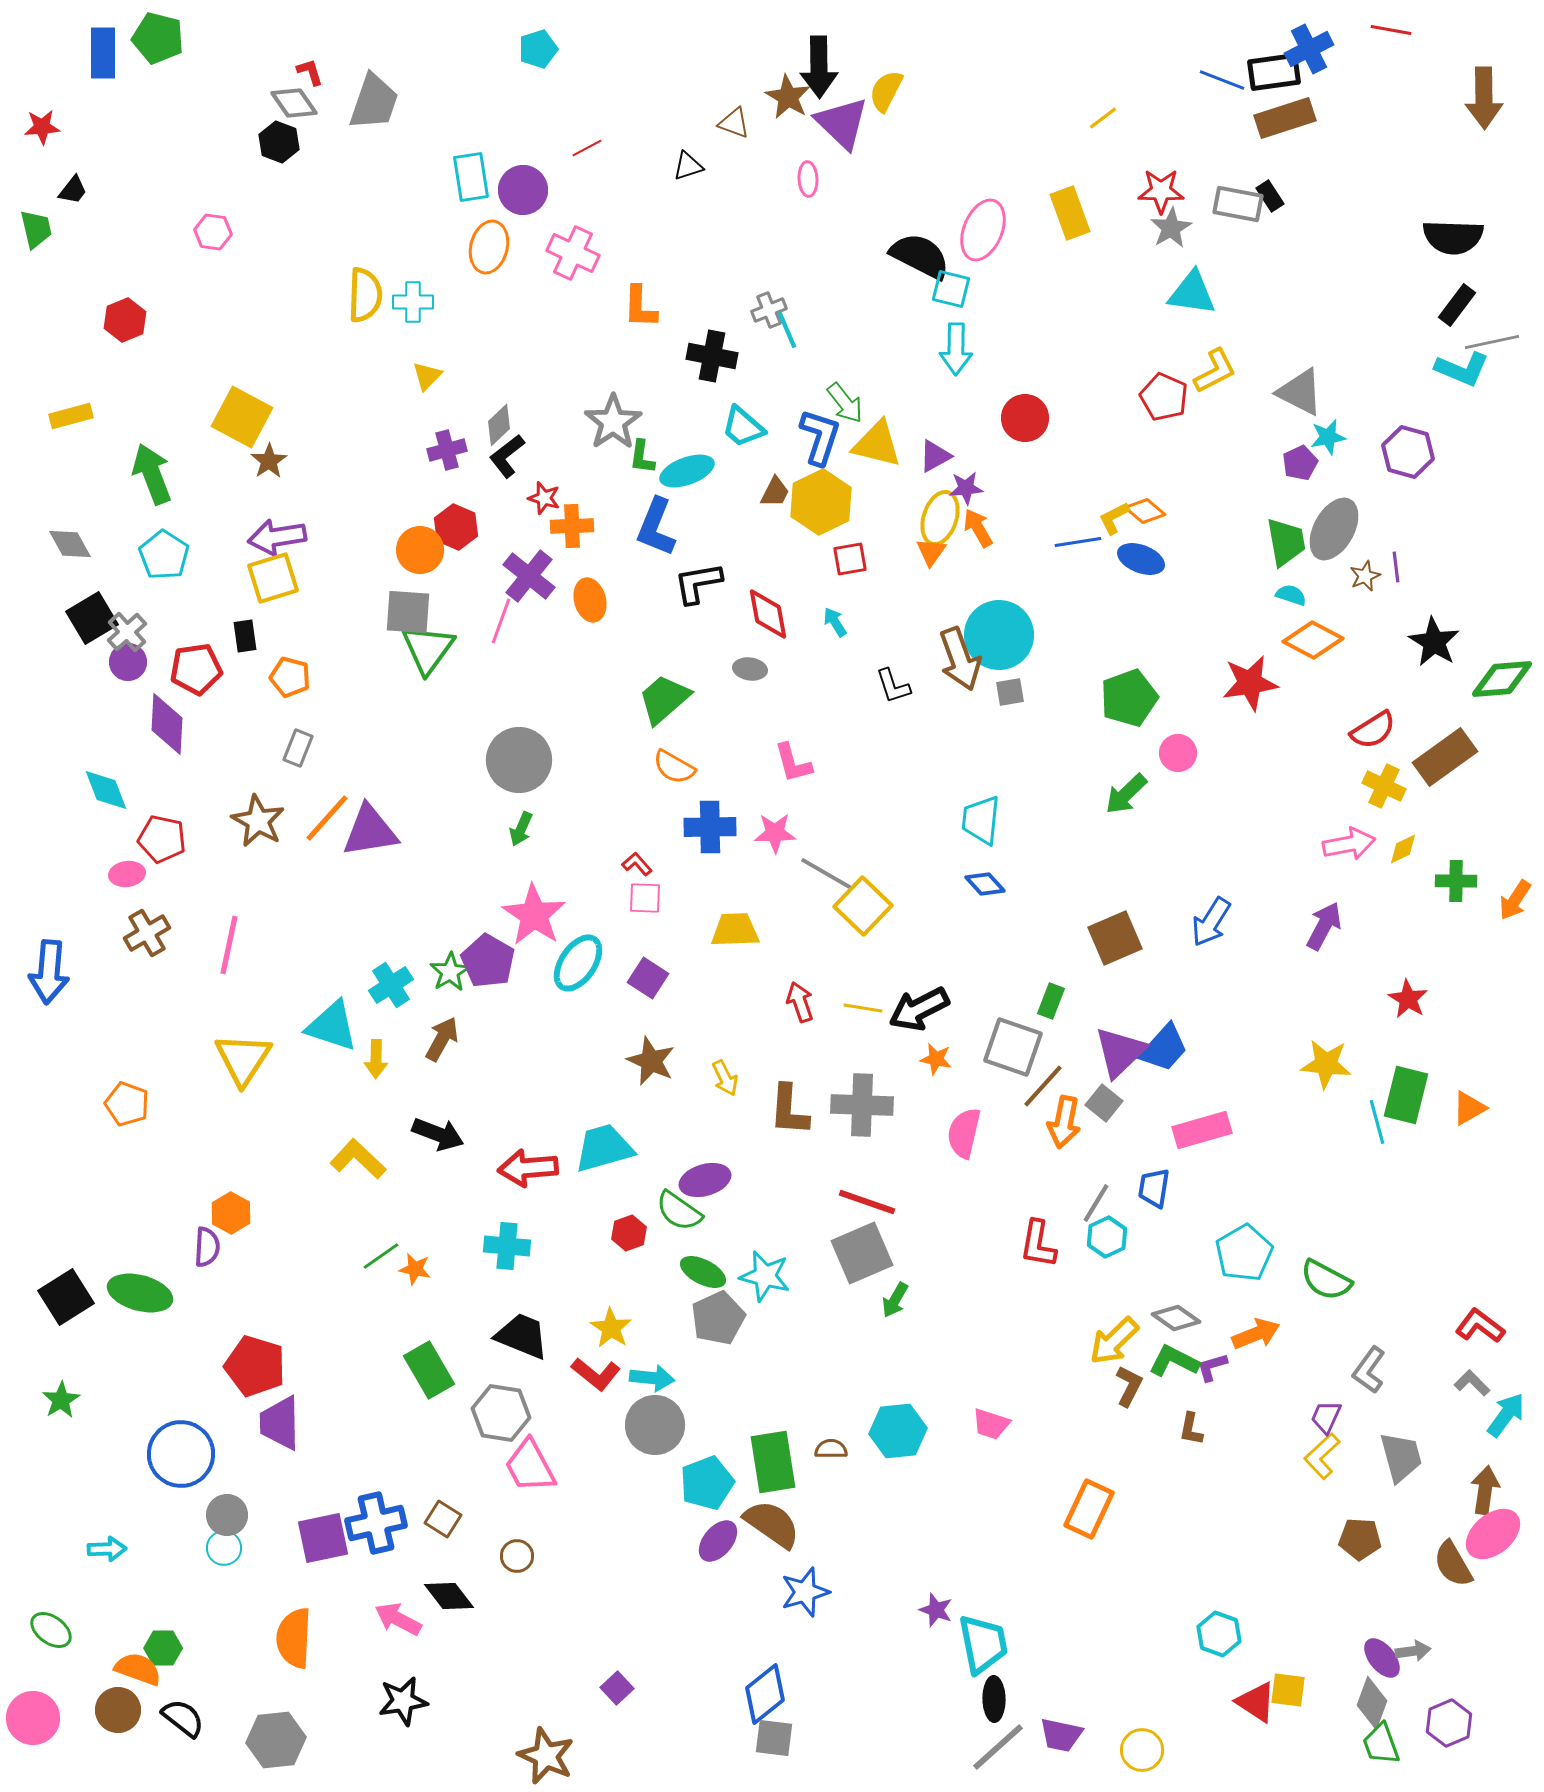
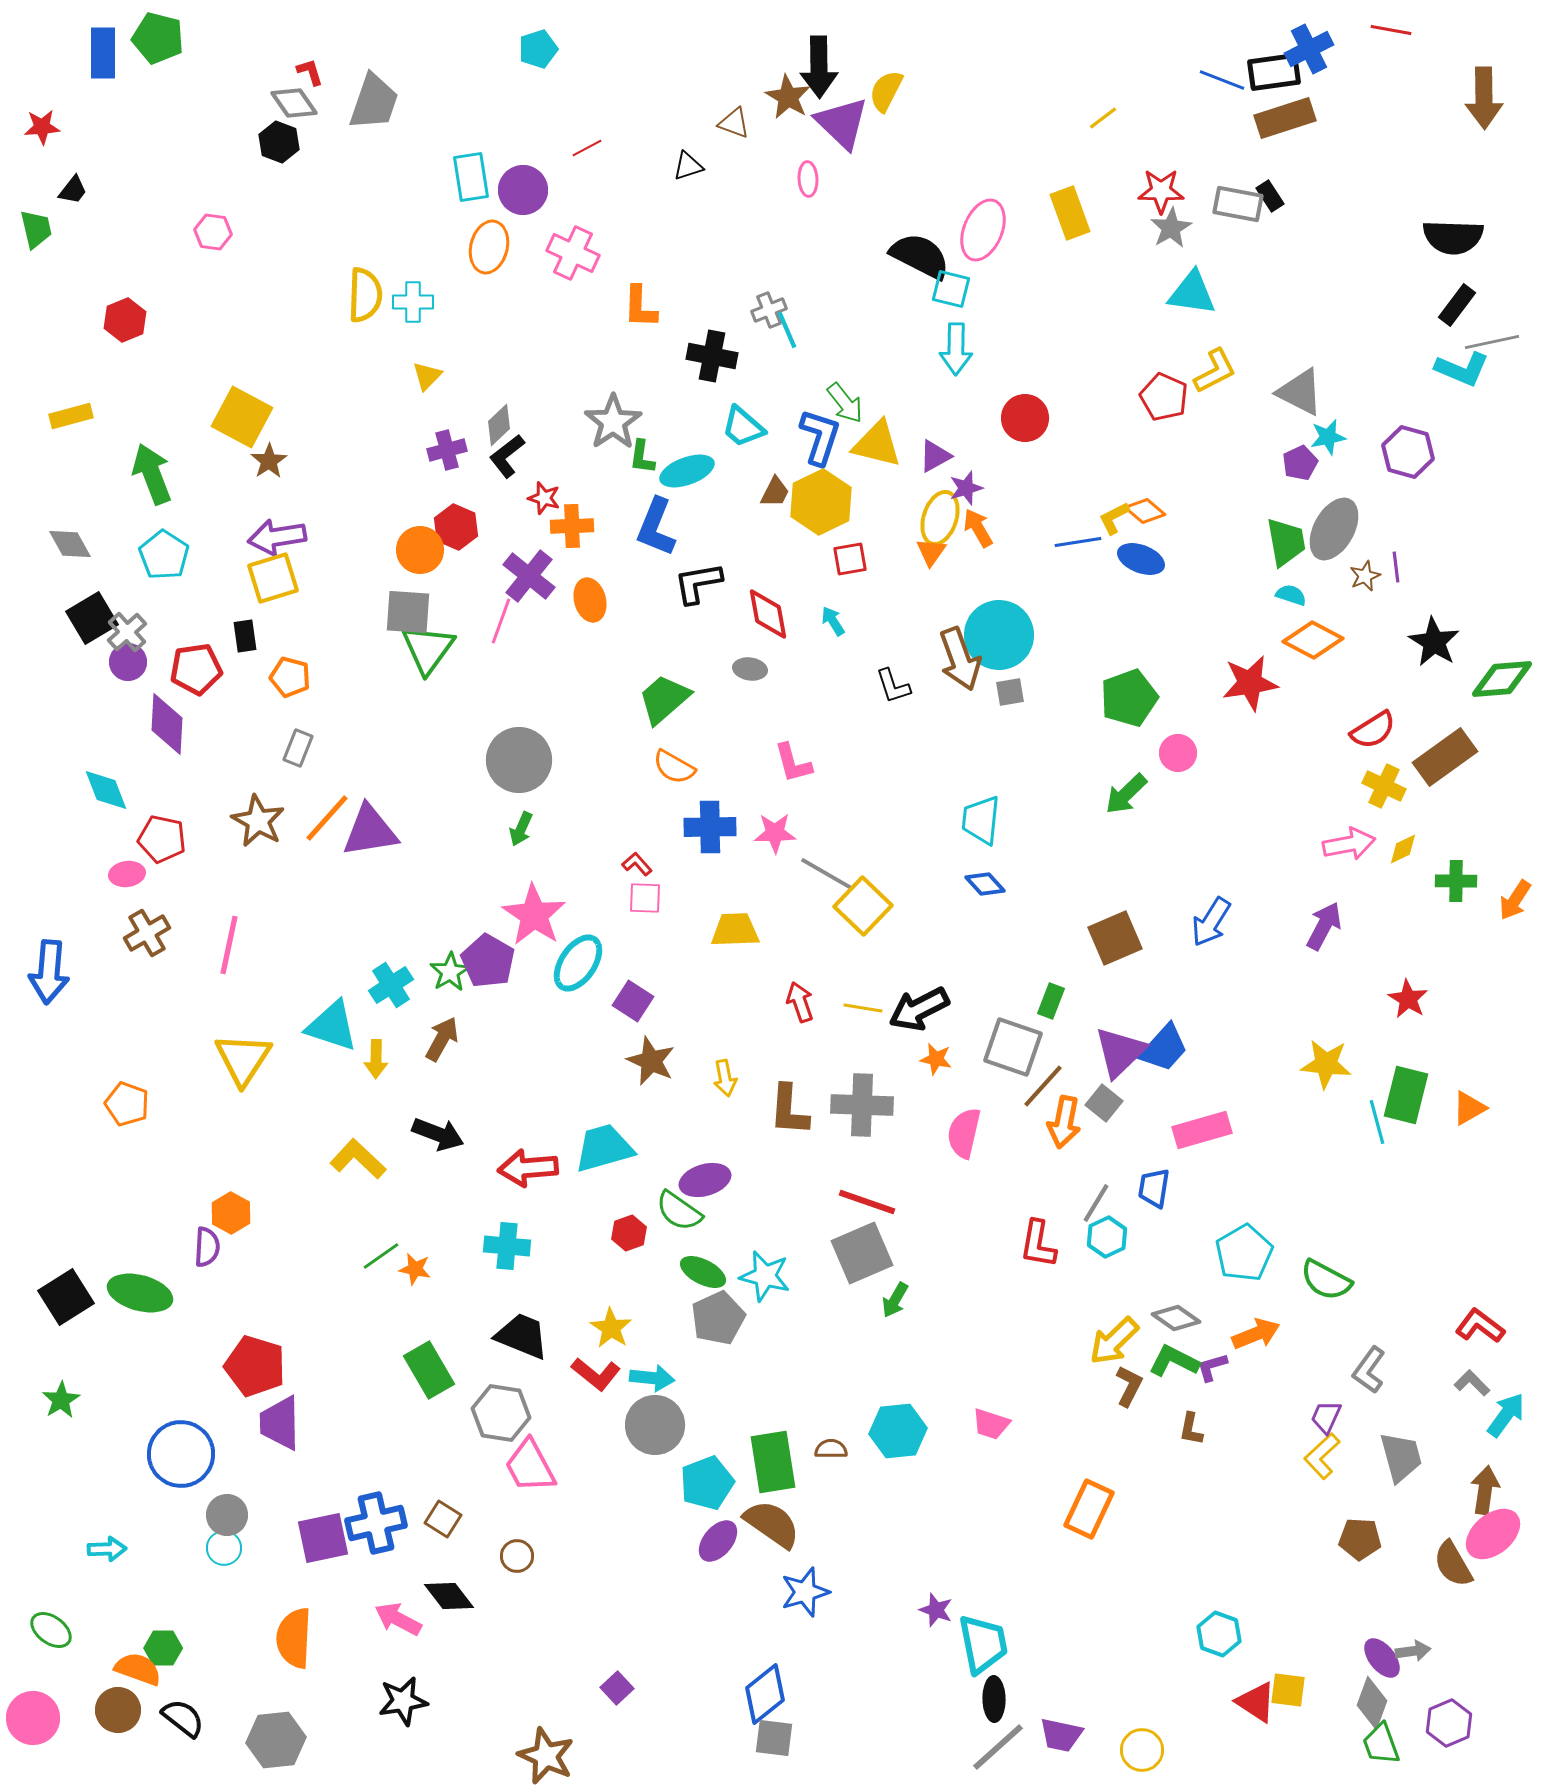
purple star at (966, 488): rotated 12 degrees counterclockwise
cyan arrow at (835, 622): moved 2 px left, 1 px up
purple square at (648, 978): moved 15 px left, 23 px down
yellow arrow at (725, 1078): rotated 15 degrees clockwise
